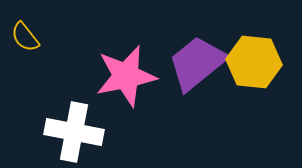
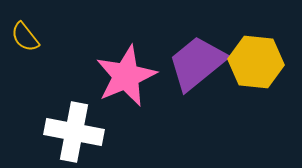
yellow hexagon: moved 2 px right
pink star: rotated 12 degrees counterclockwise
